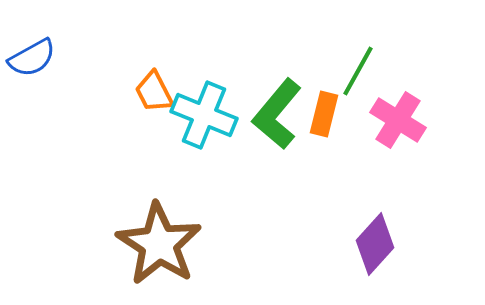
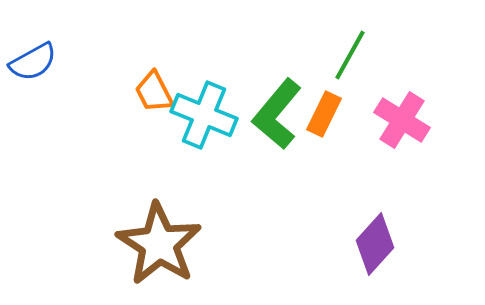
blue semicircle: moved 1 px right, 4 px down
green line: moved 8 px left, 16 px up
orange rectangle: rotated 12 degrees clockwise
pink cross: moved 4 px right
